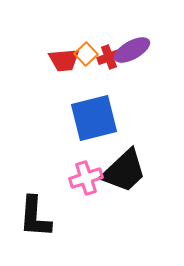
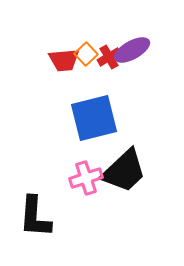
red cross: rotated 10 degrees counterclockwise
